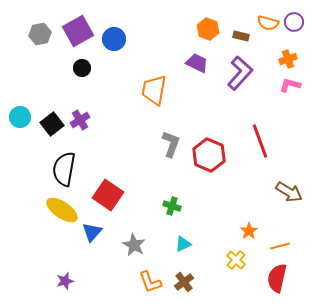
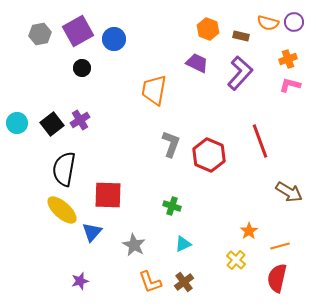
cyan circle: moved 3 px left, 6 px down
red square: rotated 32 degrees counterclockwise
yellow ellipse: rotated 8 degrees clockwise
purple star: moved 15 px right
